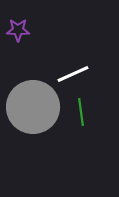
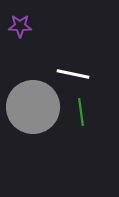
purple star: moved 2 px right, 4 px up
white line: rotated 36 degrees clockwise
